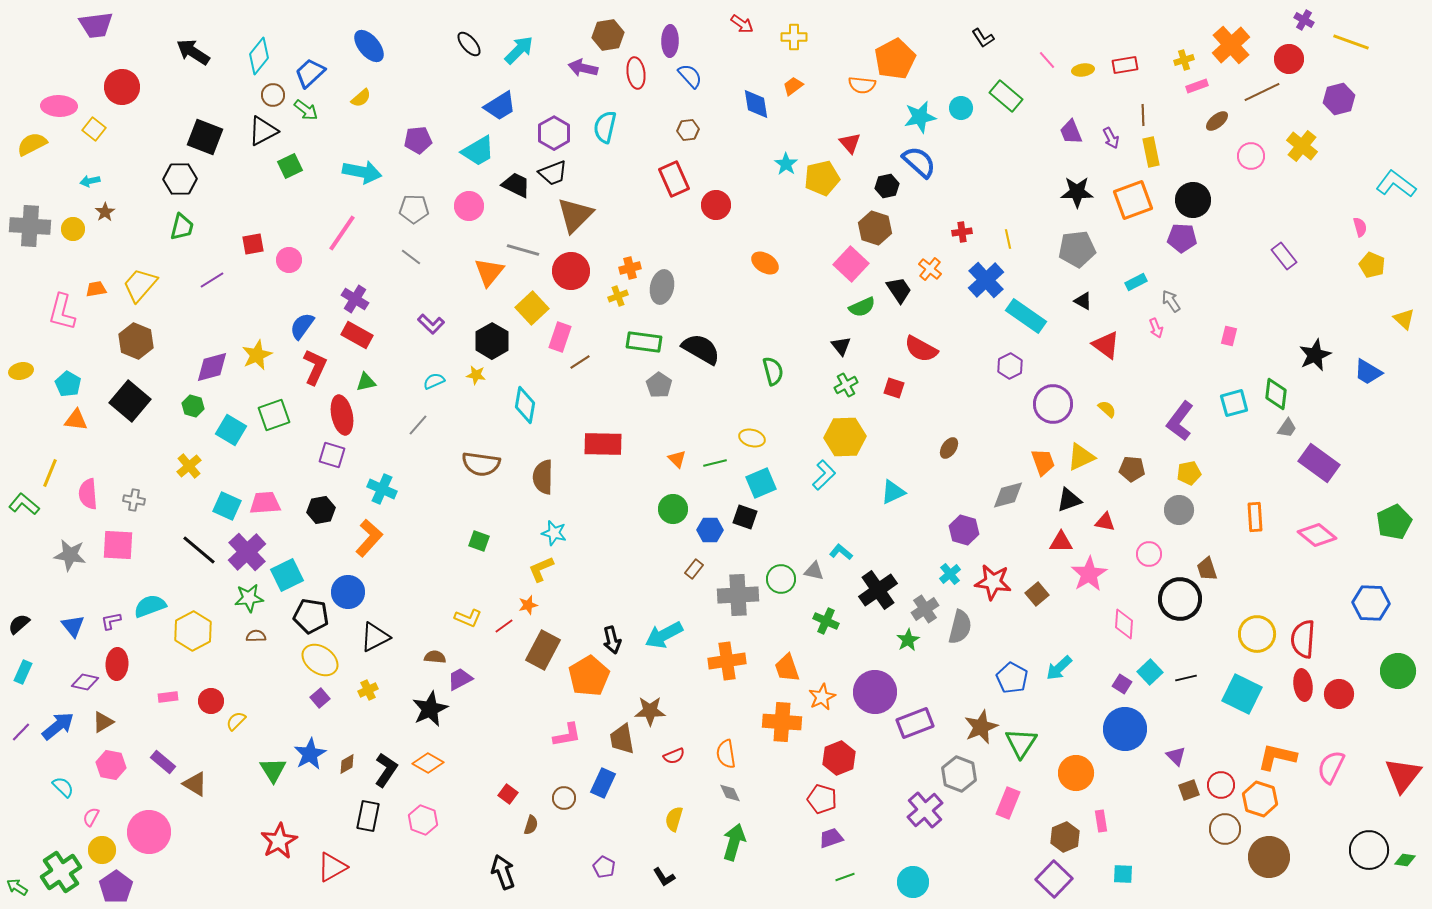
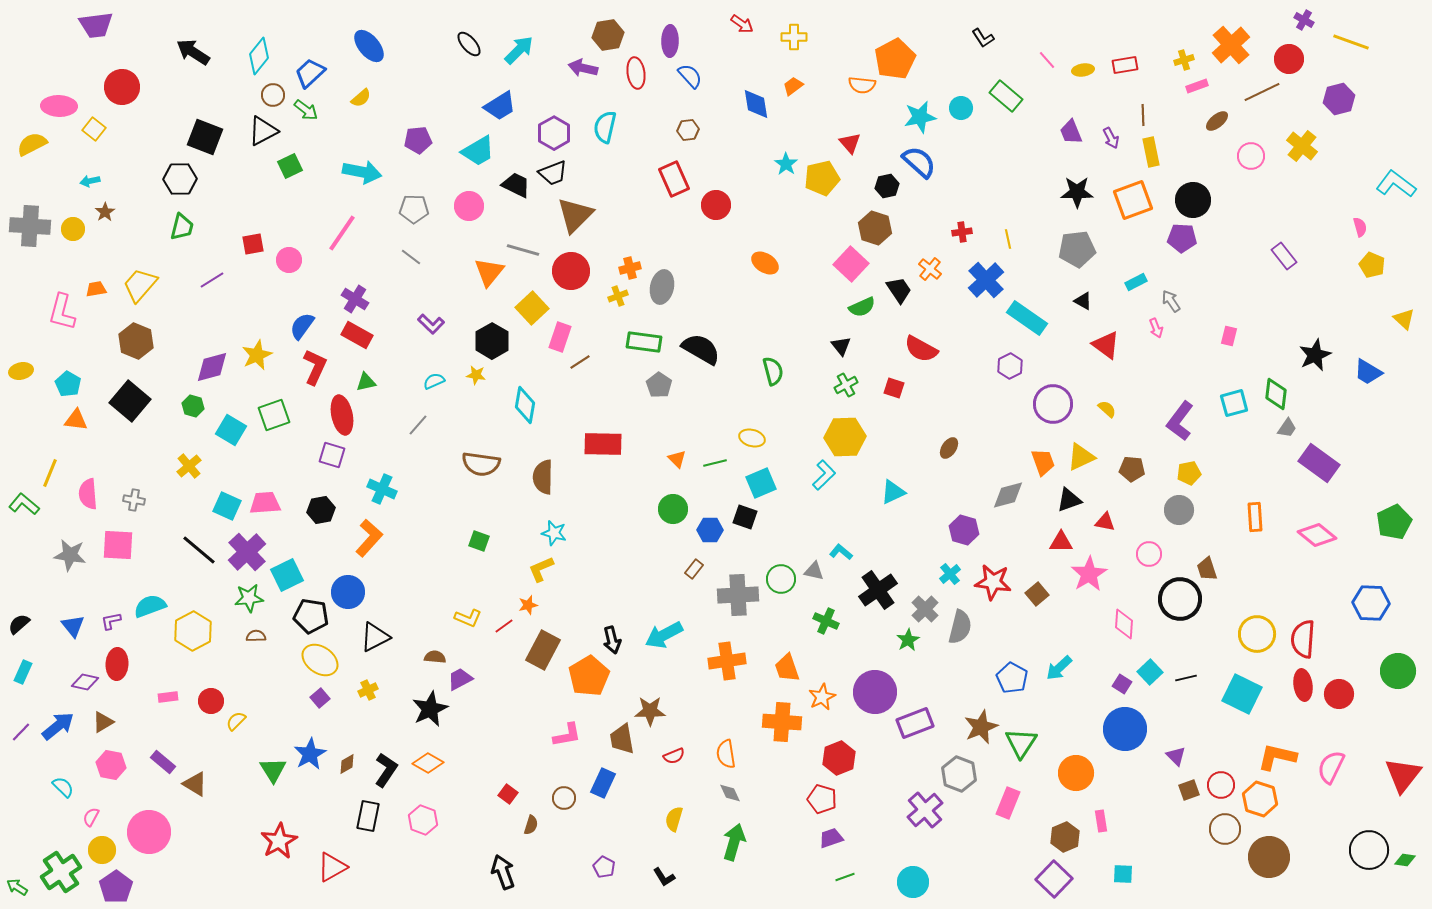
cyan rectangle at (1026, 316): moved 1 px right, 2 px down
gray cross at (925, 609): rotated 12 degrees counterclockwise
